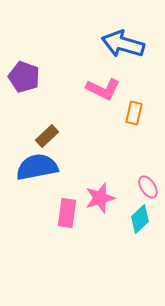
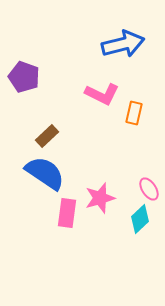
blue arrow: rotated 150 degrees clockwise
pink L-shape: moved 1 px left, 5 px down
blue semicircle: moved 8 px right, 6 px down; rotated 45 degrees clockwise
pink ellipse: moved 1 px right, 2 px down
